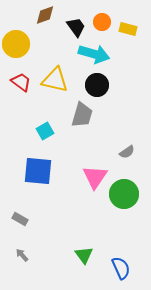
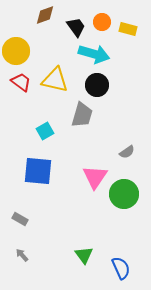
yellow circle: moved 7 px down
